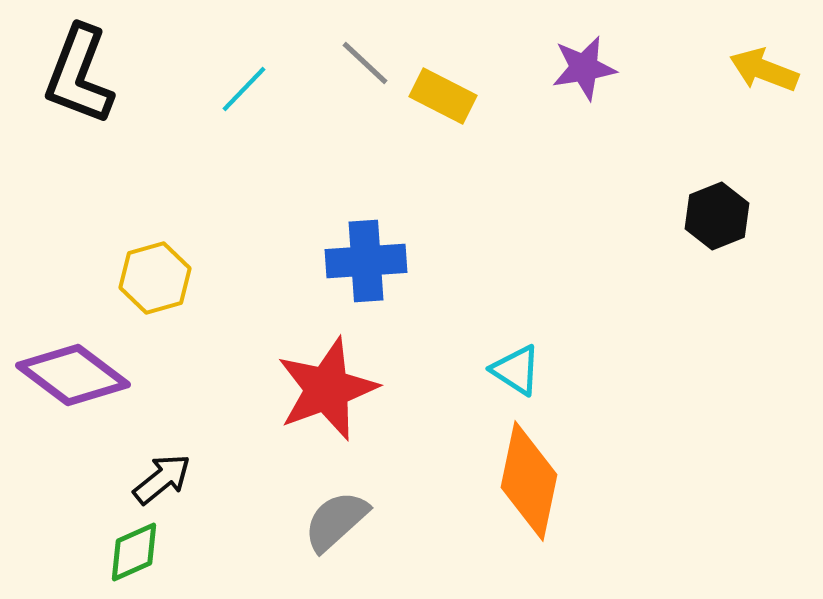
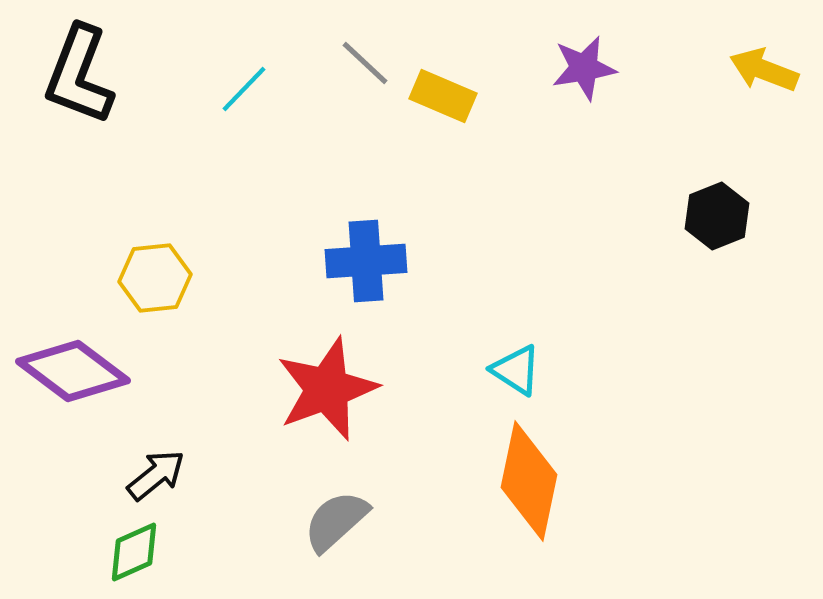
yellow rectangle: rotated 4 degrees counterclockwise
yellow hexagon: rotated 10 degrees clockwise
purple diamond: moved 4 px up
black arrow: moved 6 px left, 4 px up
